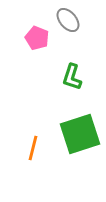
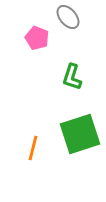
gray ellipse: moved 3 px up
